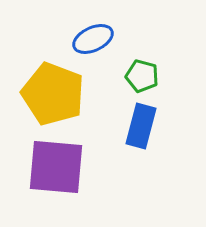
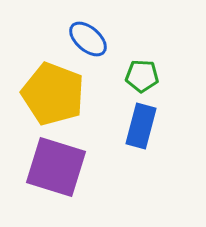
blue ellipse: moved 5 px left; rotated 66 degrees clockwise
green pentagon: rotated 12 degrees counterclockwise
purple square: rotated 12 degrees clockwise
